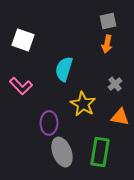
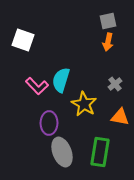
orange arrow: moved 1 px right, 2 px up
cyan semicircle: moved 3 px left, 11 px down
pink L-shape: moved 16 px right
yellow star: moved 1 px right
